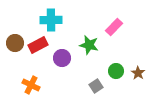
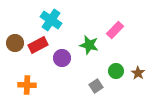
cyan cross: rotated 35 degrees clockwise
pink rectangle: moved 1 px right, 3 px down
orange cross: moved 4 px left; rotated 24 degrees counterclockwise
